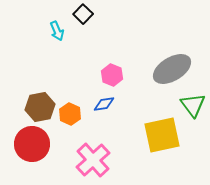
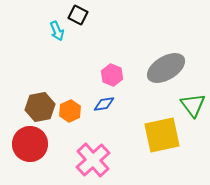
black square: moved 5 px left, 1 px down; rotated 18 degrees counterclockwise
gray ellipse: moved 6 px left, 1 px up
orange hexagon: moved 3 px up; rotated 10 degrees clockwise
red circle: moved 2 px left
